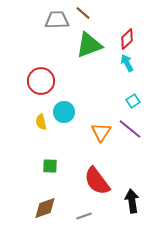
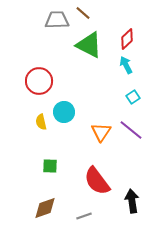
green triangle: rotated 48 degrees clockwise
cyan arrow: moved 1 px left, 2 px down
red circle: moved 2 px left
cyan square: moved 4 px up
purple line: moved 1 px right, 1 px down
